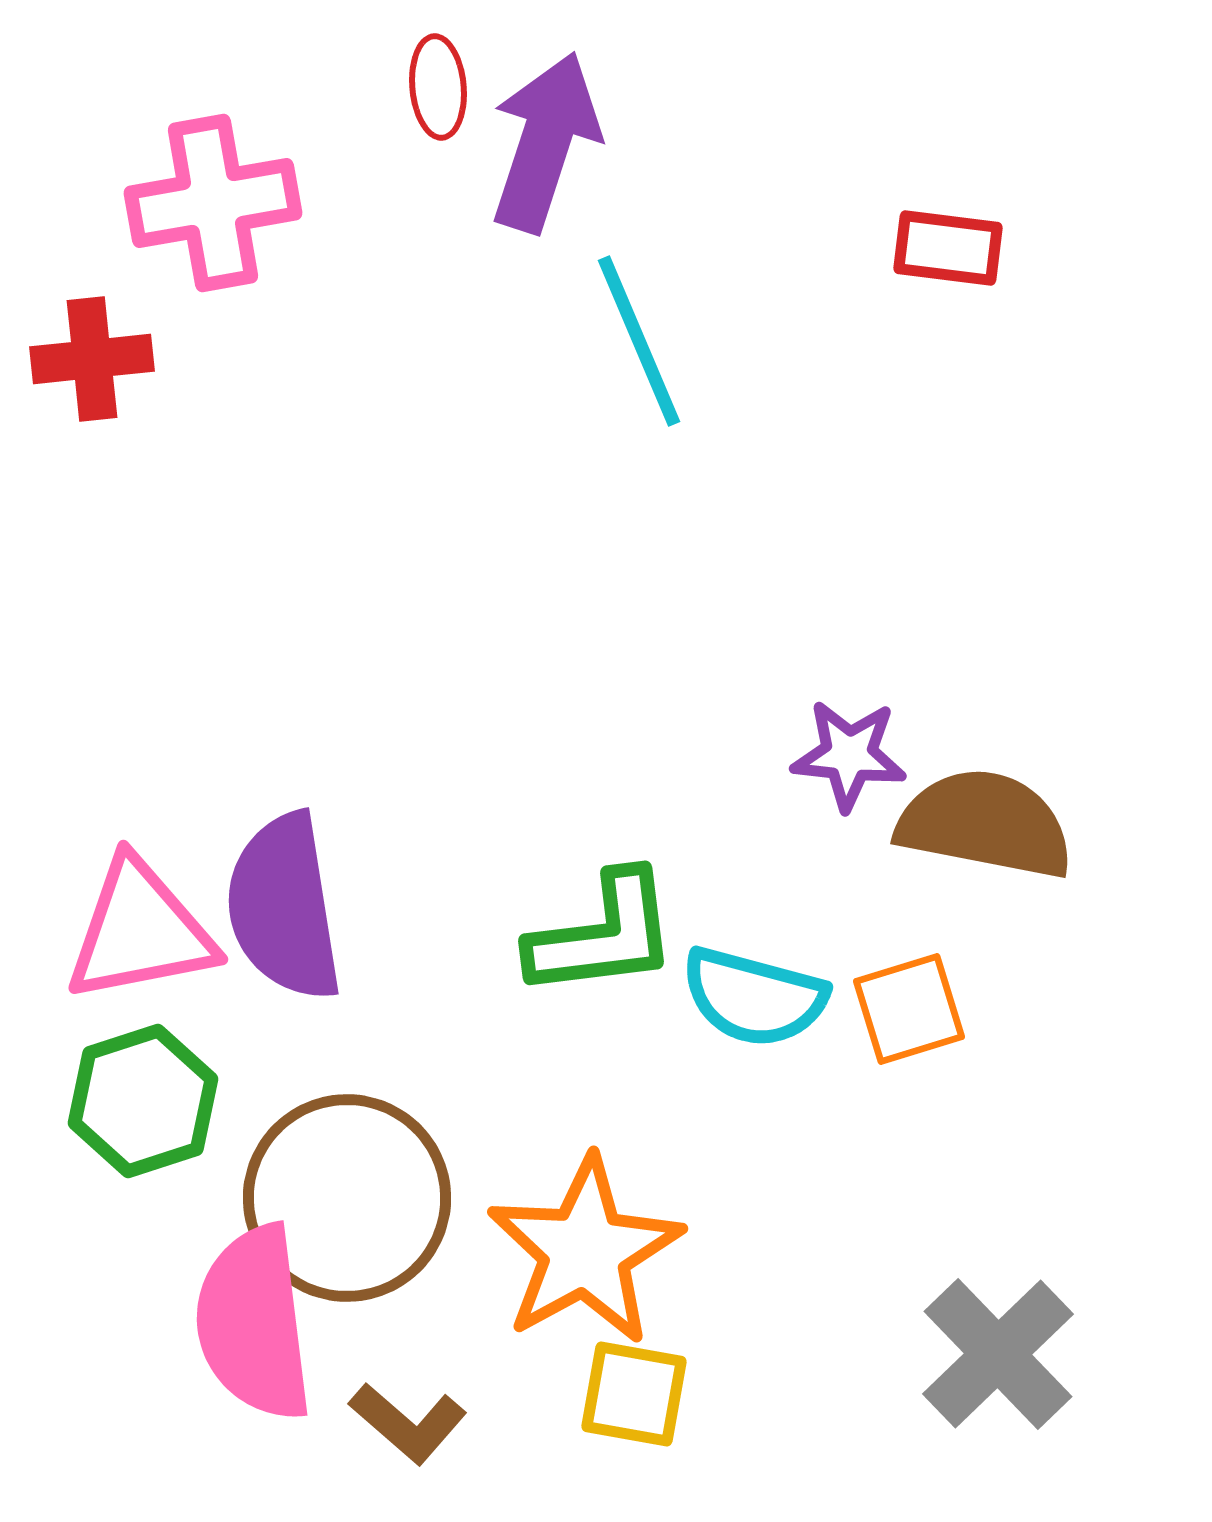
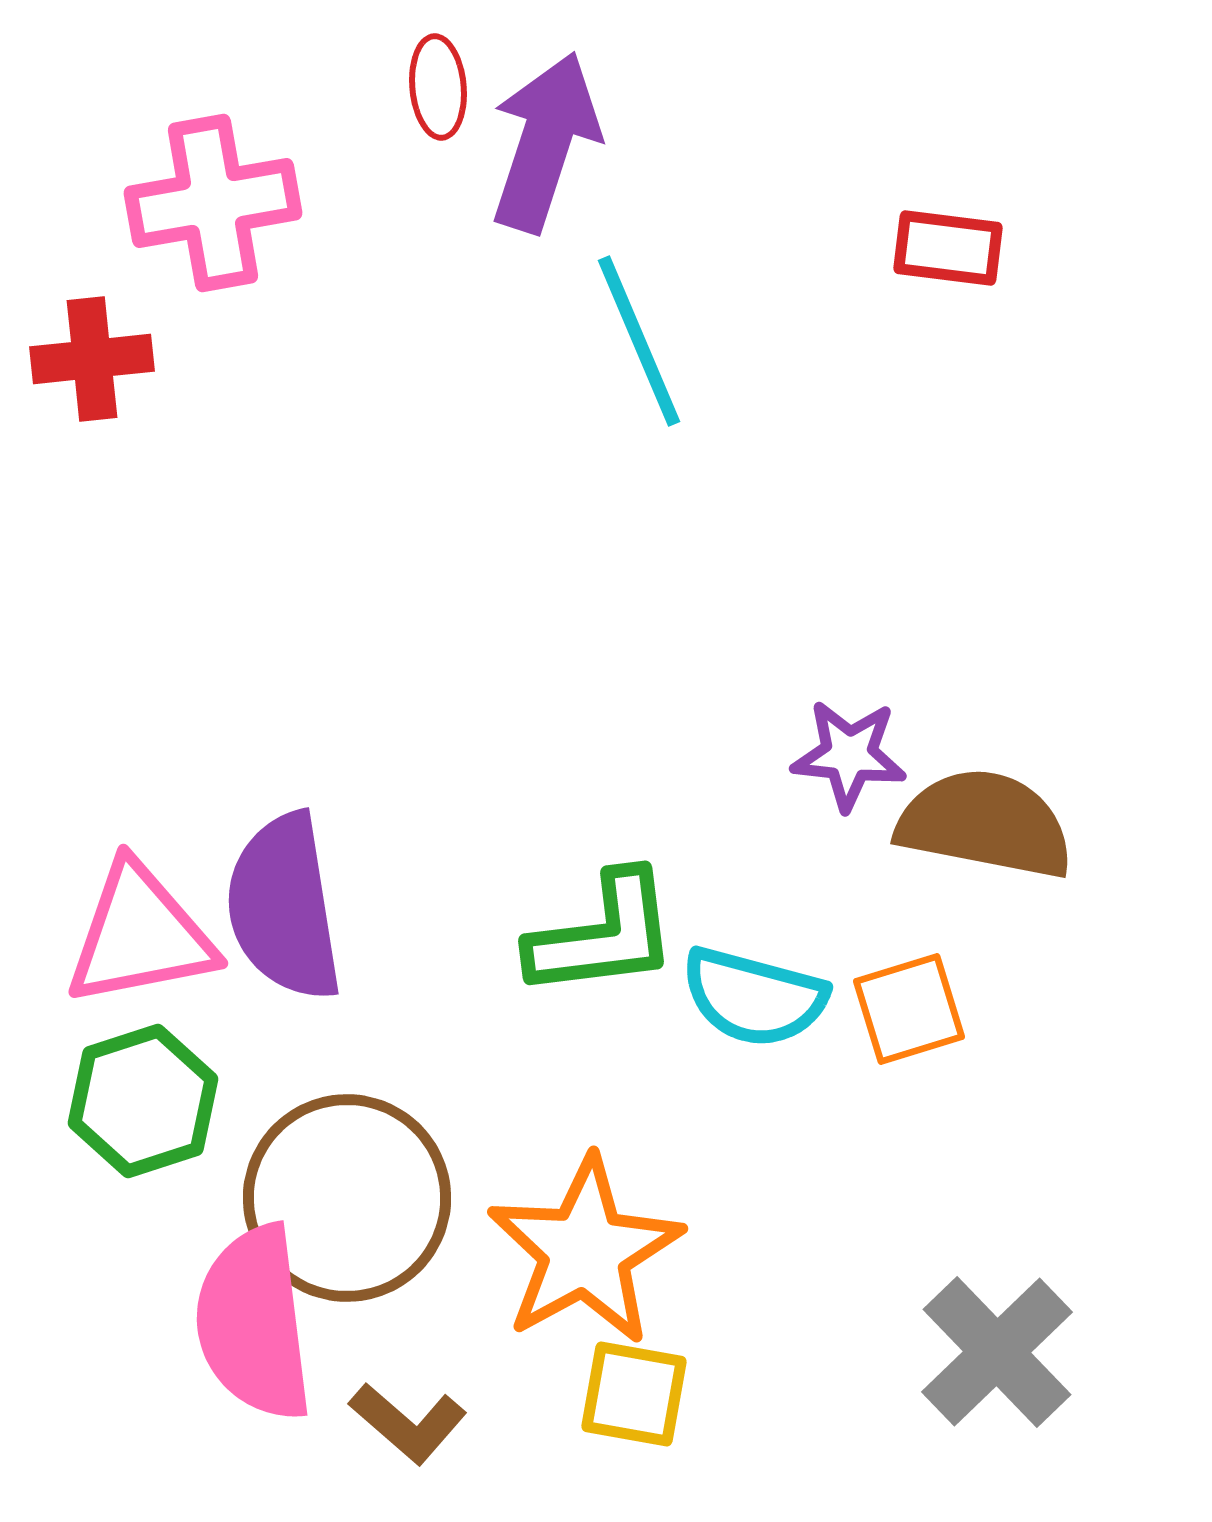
pink triangle: moved 4 px down
gray cross: moved 1 px left, 2 px up
